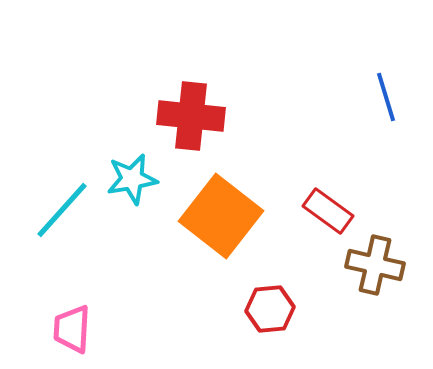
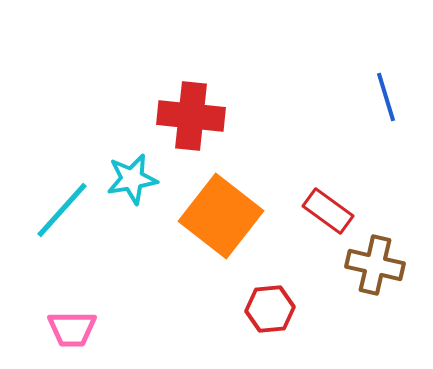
pink trapezoid: rotated 93 degrees counterclockwise
